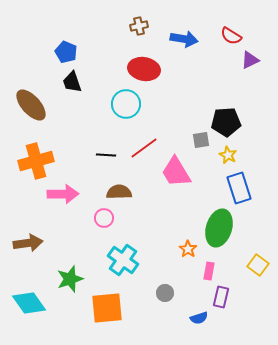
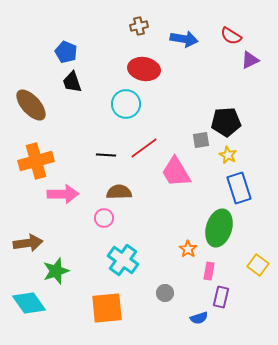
green star: moved 14 px left, 8 px up
